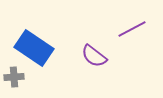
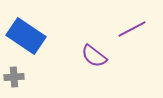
blue rectangle: moved 8 px left, 12 px up
